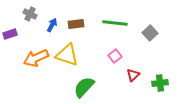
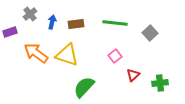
gray cross: rotated 24 degrees clockwise
blue arrow: moved 3 px up; rotated 16 degrees counterclockwise
purple rectangle: moved 2 px up
orange arrow: moved 5 px up; rotated 60 degrees clockwise
